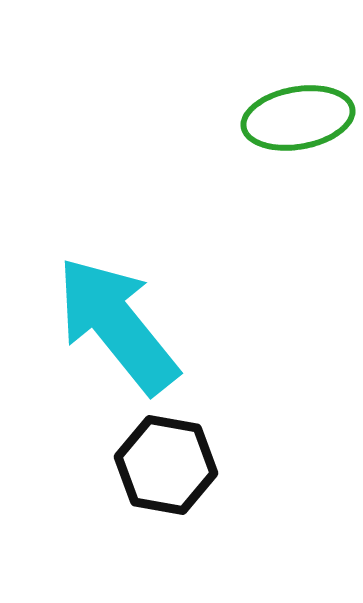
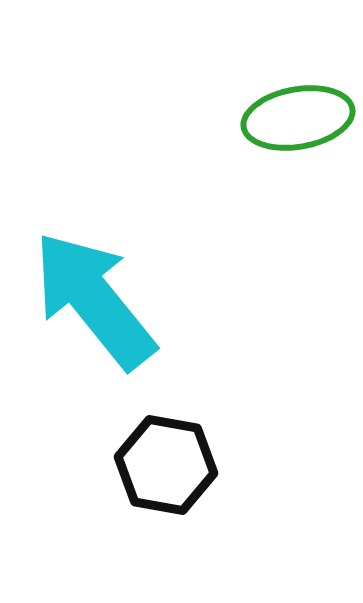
cyan arrow: moved 23 px left, 25 px up
